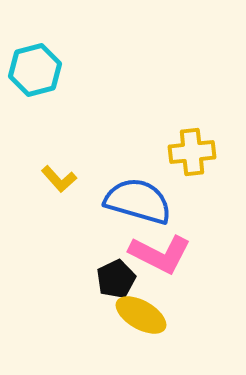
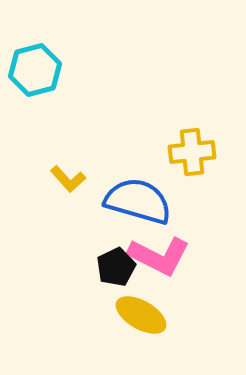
yellow L-shape: moved 9 px right
pink L-shape: moved 1 px left, 2 px down
black pentagon: moved 12 px up
